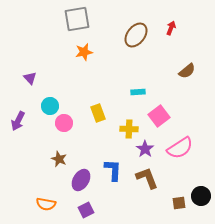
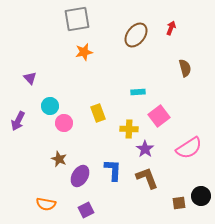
brown semicircle: moved 2 px left, 3 px up; rotated 66 degrees counterclockwise
pink semicircle: moved 9 px right
purple ellipse: moved 1 px left, 4 px up
